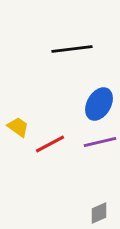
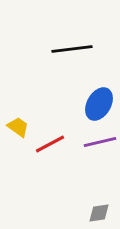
gray diamond: rotated 15 degrees clockwise
